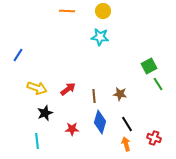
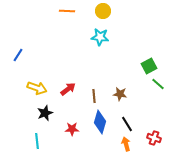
green line: rotated 16 degrees counterclockwise
